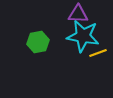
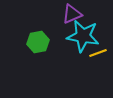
purple triangle: moved 6 px left; rotated 25 degrees counterclockwise
